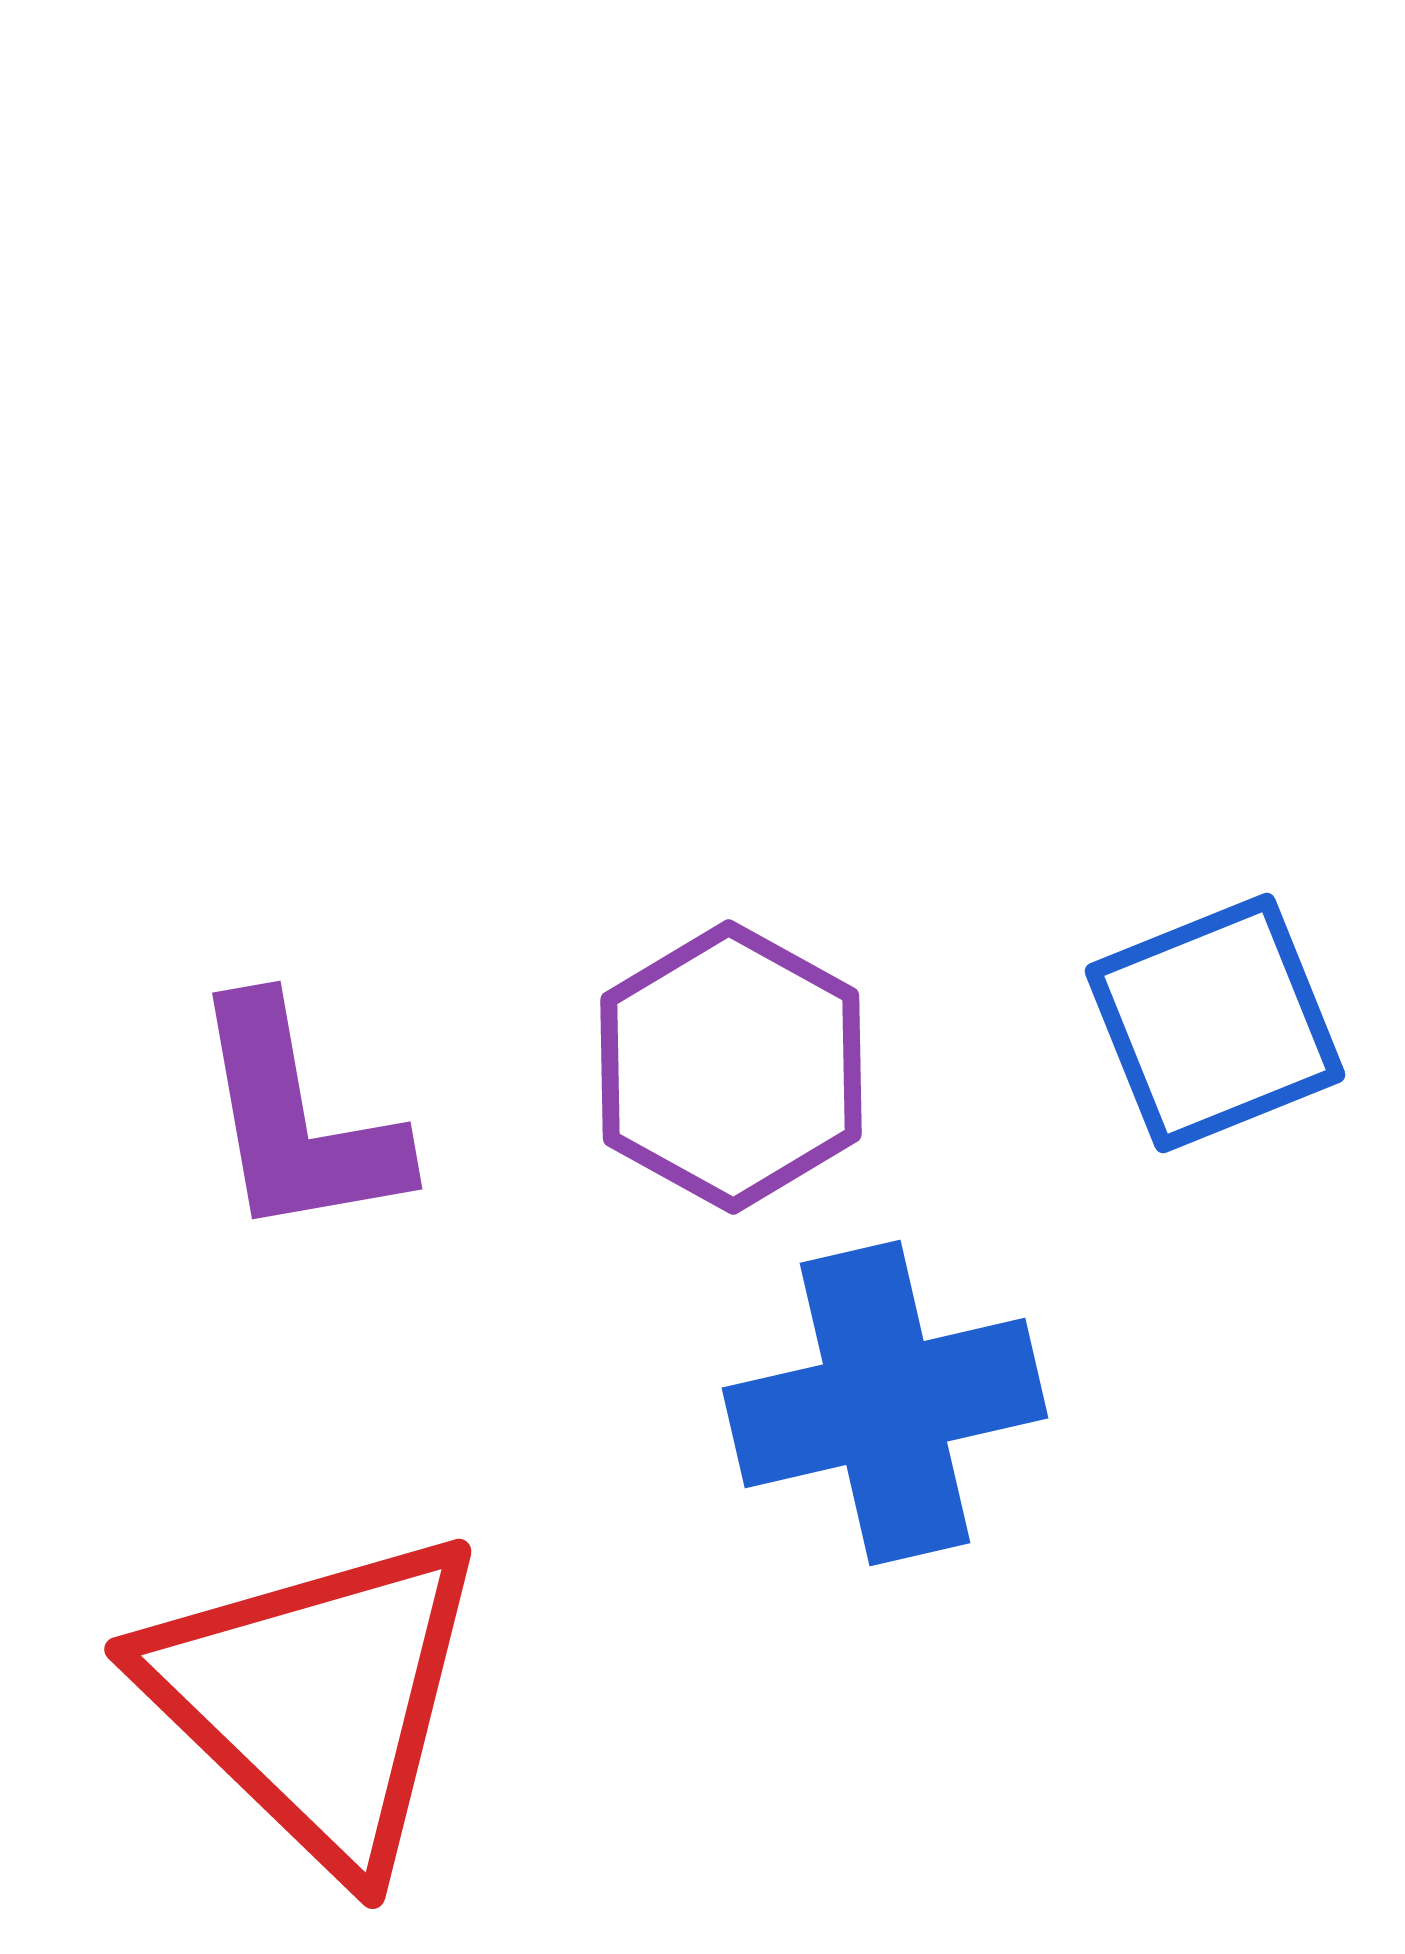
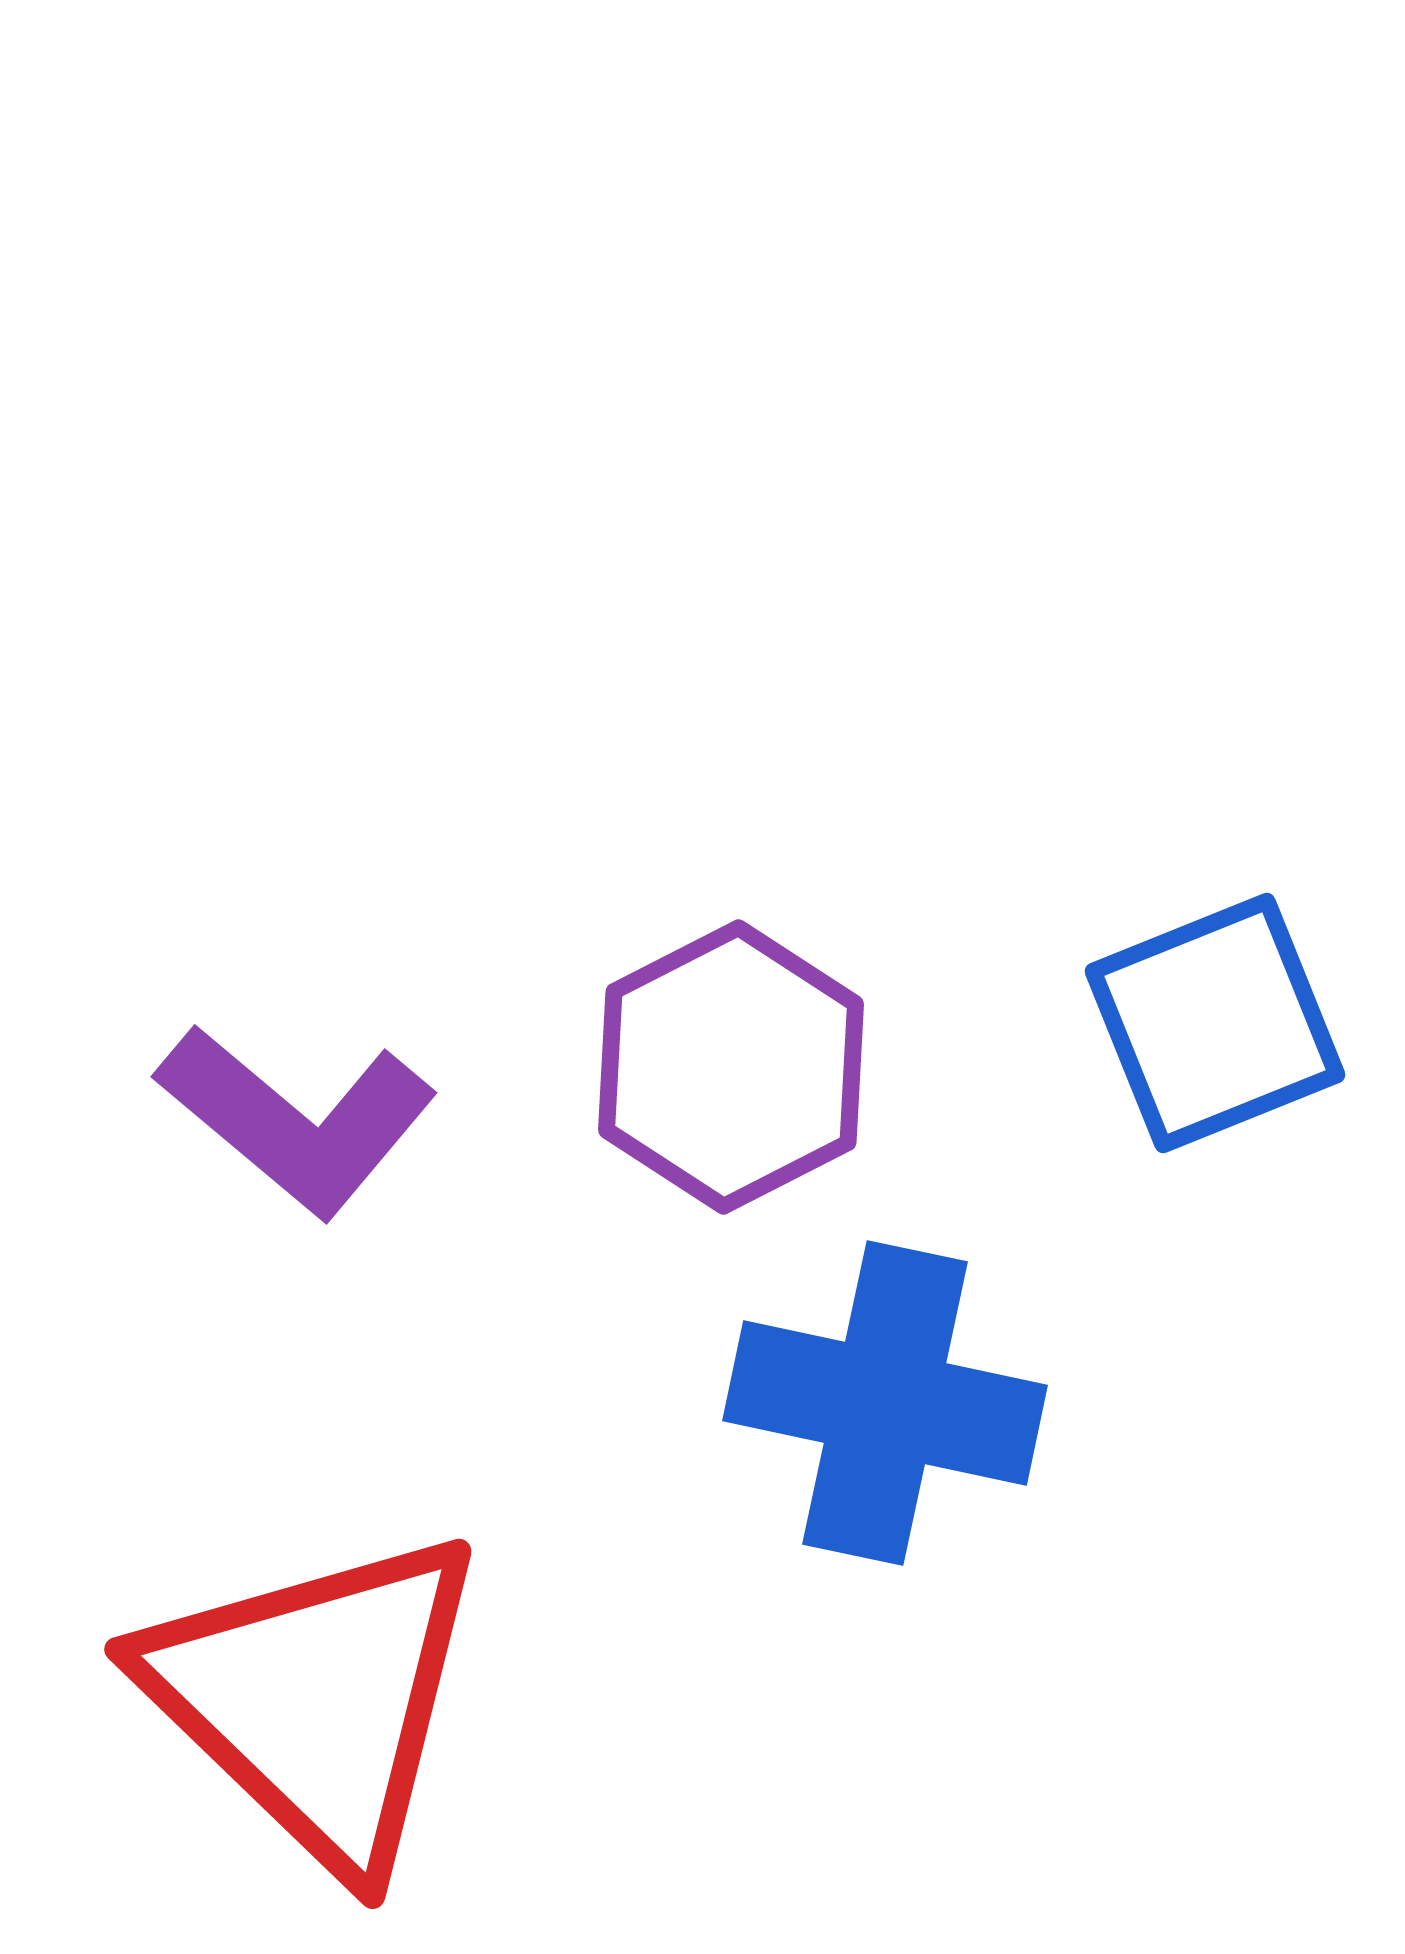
purple hexagon: rotated 4 degrees clockwise
purple L-shape: rotated 40 degrees counterclockwise
blue cross: rotated 25 degrees clockwise
